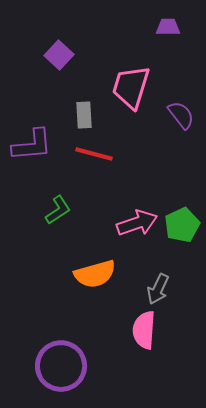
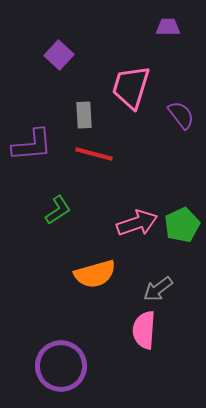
gray arrow: rotated 28 degrees clockwise
